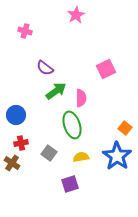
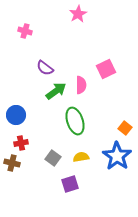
pink star: moved 2 px right, 1 px up
pink semicircle: moved 13 px up
green ellipse: moved 3 px right, 4 px up
gray square: moved 4 px right, 5 px down
brown cross: rotated 21 degrees counterclockwise
